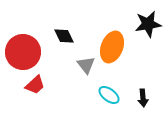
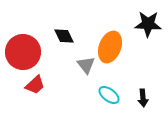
black star: rotated 12 degrees clockwise
orange ellipse: moved 2 px left
